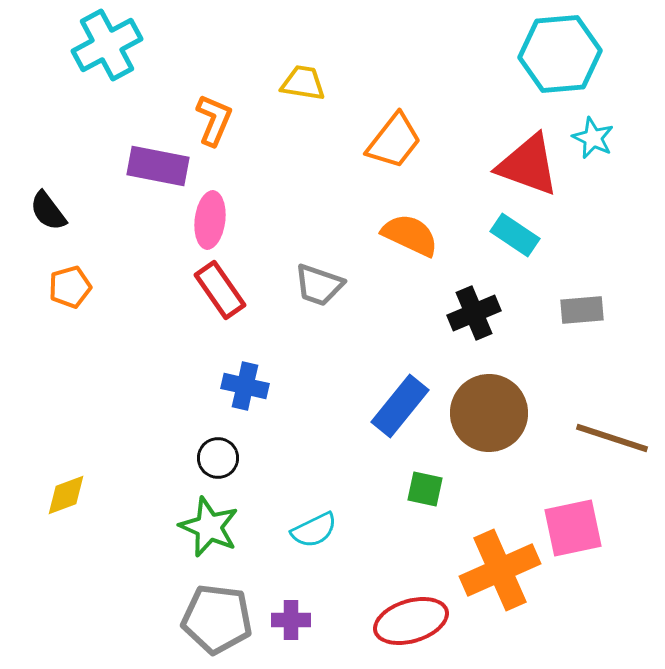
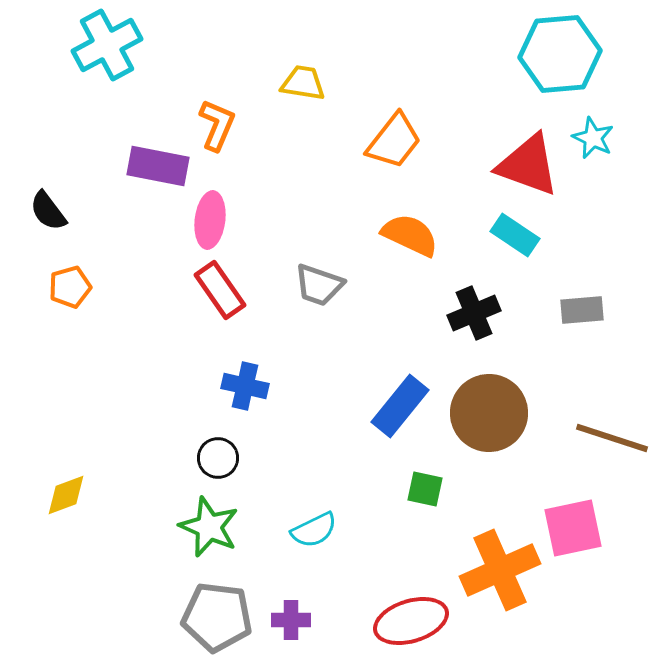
orange L-shape: moved 3 px right, 5 px down
gray pentagon: moved 2 px up
